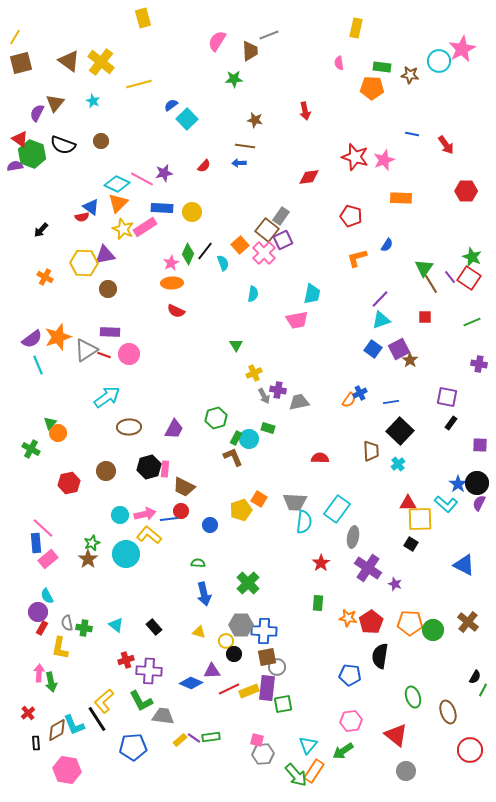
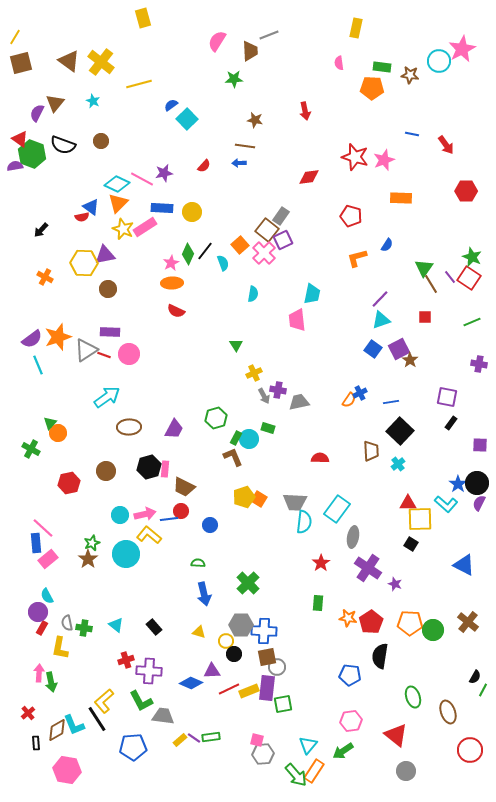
pink trapezoid at (297, 320): rotated 95 degrees clockwise
yellow pentagon at (241, 510): moved 3 px right, 13 px up
